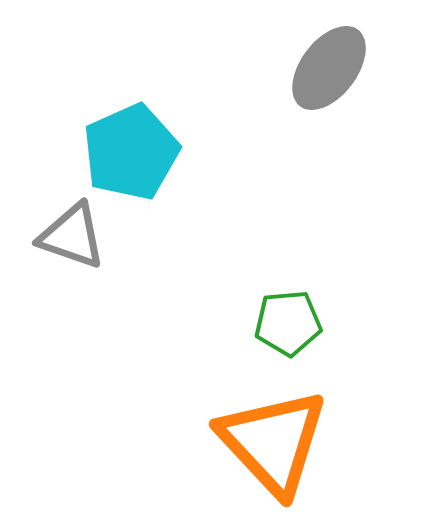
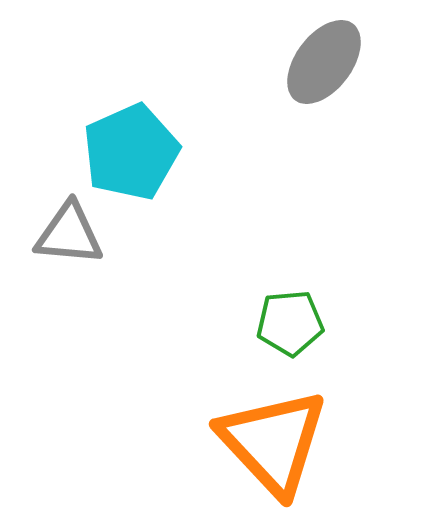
gray ellipse: moved 5 px left, 6 px up
gray triangle: moved 3 px left, 2 px up; rotated 14 degrees counterclockwise
green pentagon: moved 2 px right
